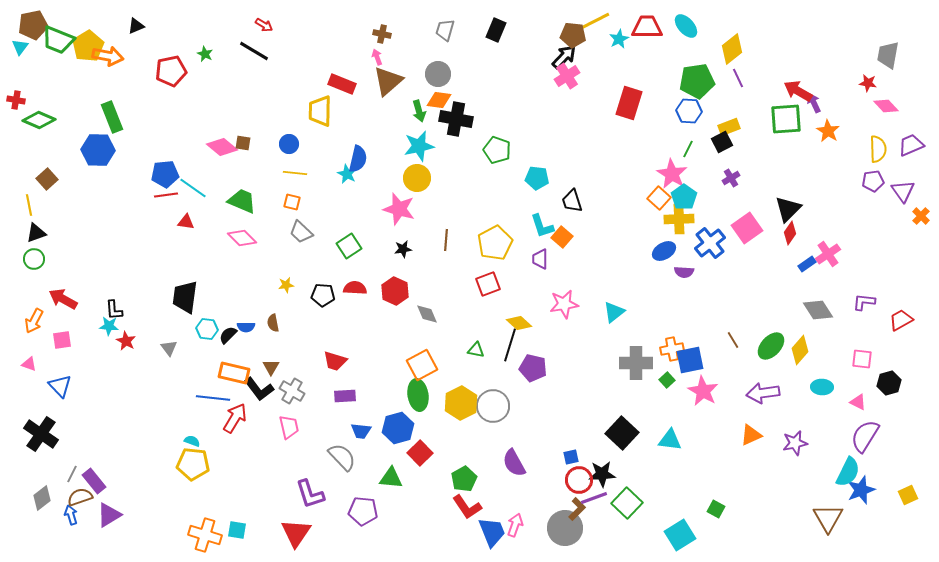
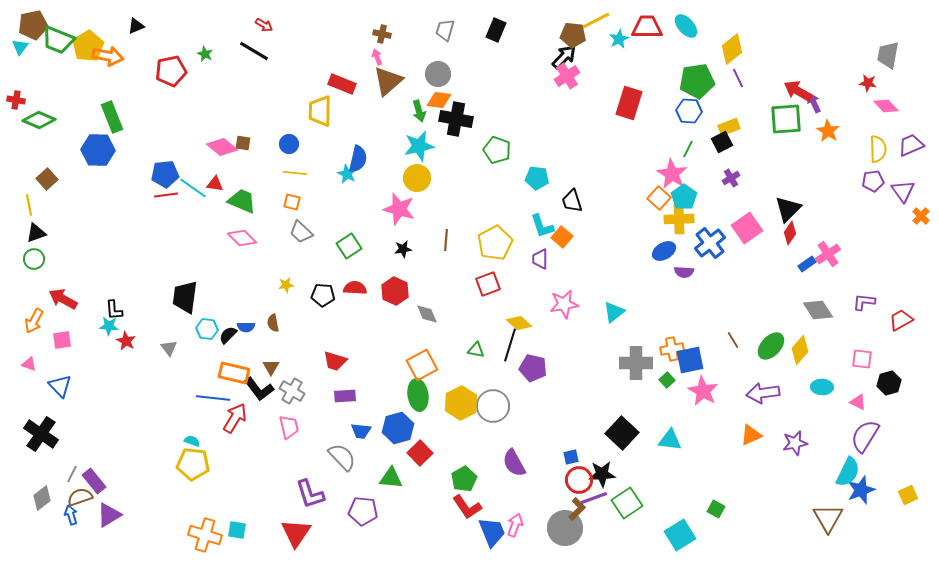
red triangle at (186, 222): moved 29 px right, 38 px up
green square at (627, 503): rotated 12 degrees clockwise
